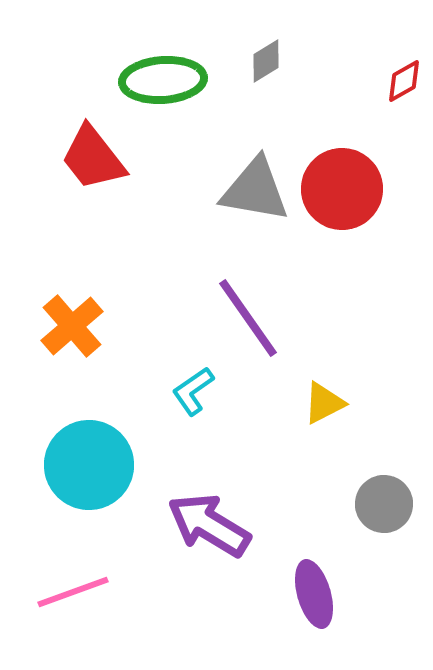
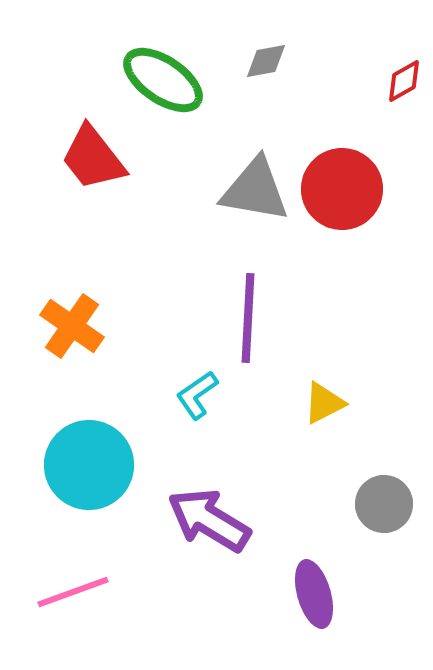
gray diamond: rotated 21 degrees clockwise
green ellipse: rotated 38 degrees clockwise
purple line: rotated 38 degrees clockwise
orange cross: rotated 14 degrees counterclockwise
cyan L-shape: moved 4 px right, 4 px down
purple arrow: moved 5 px up
